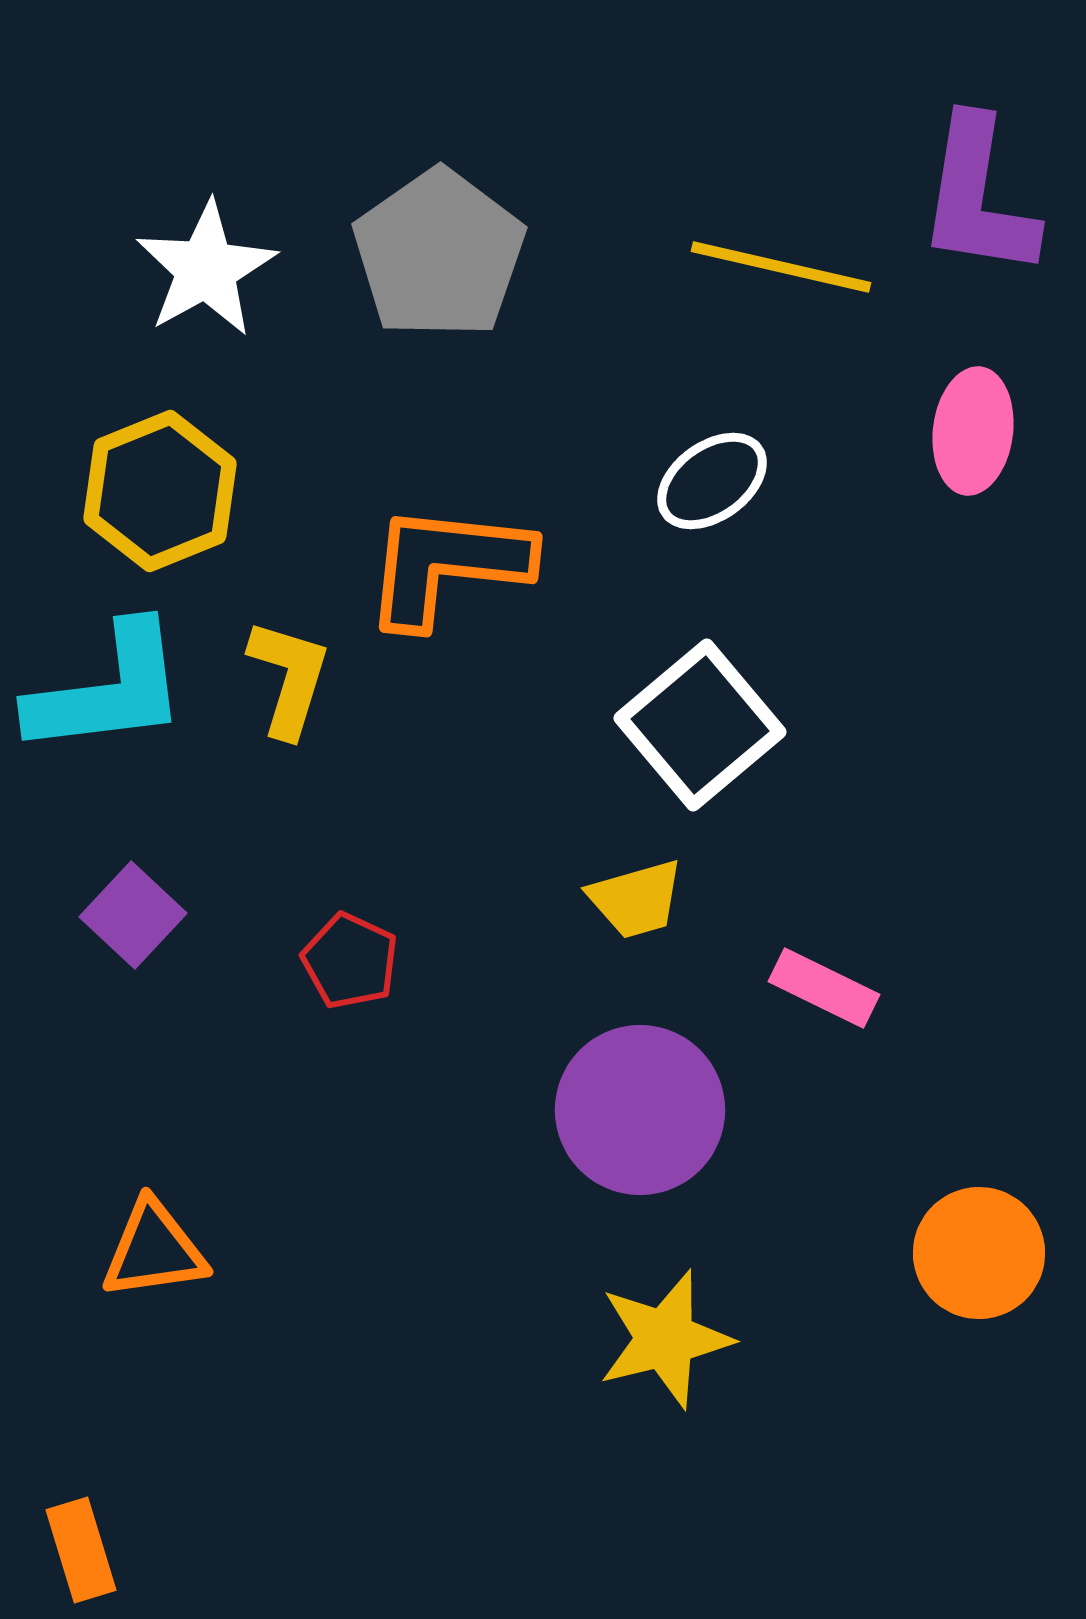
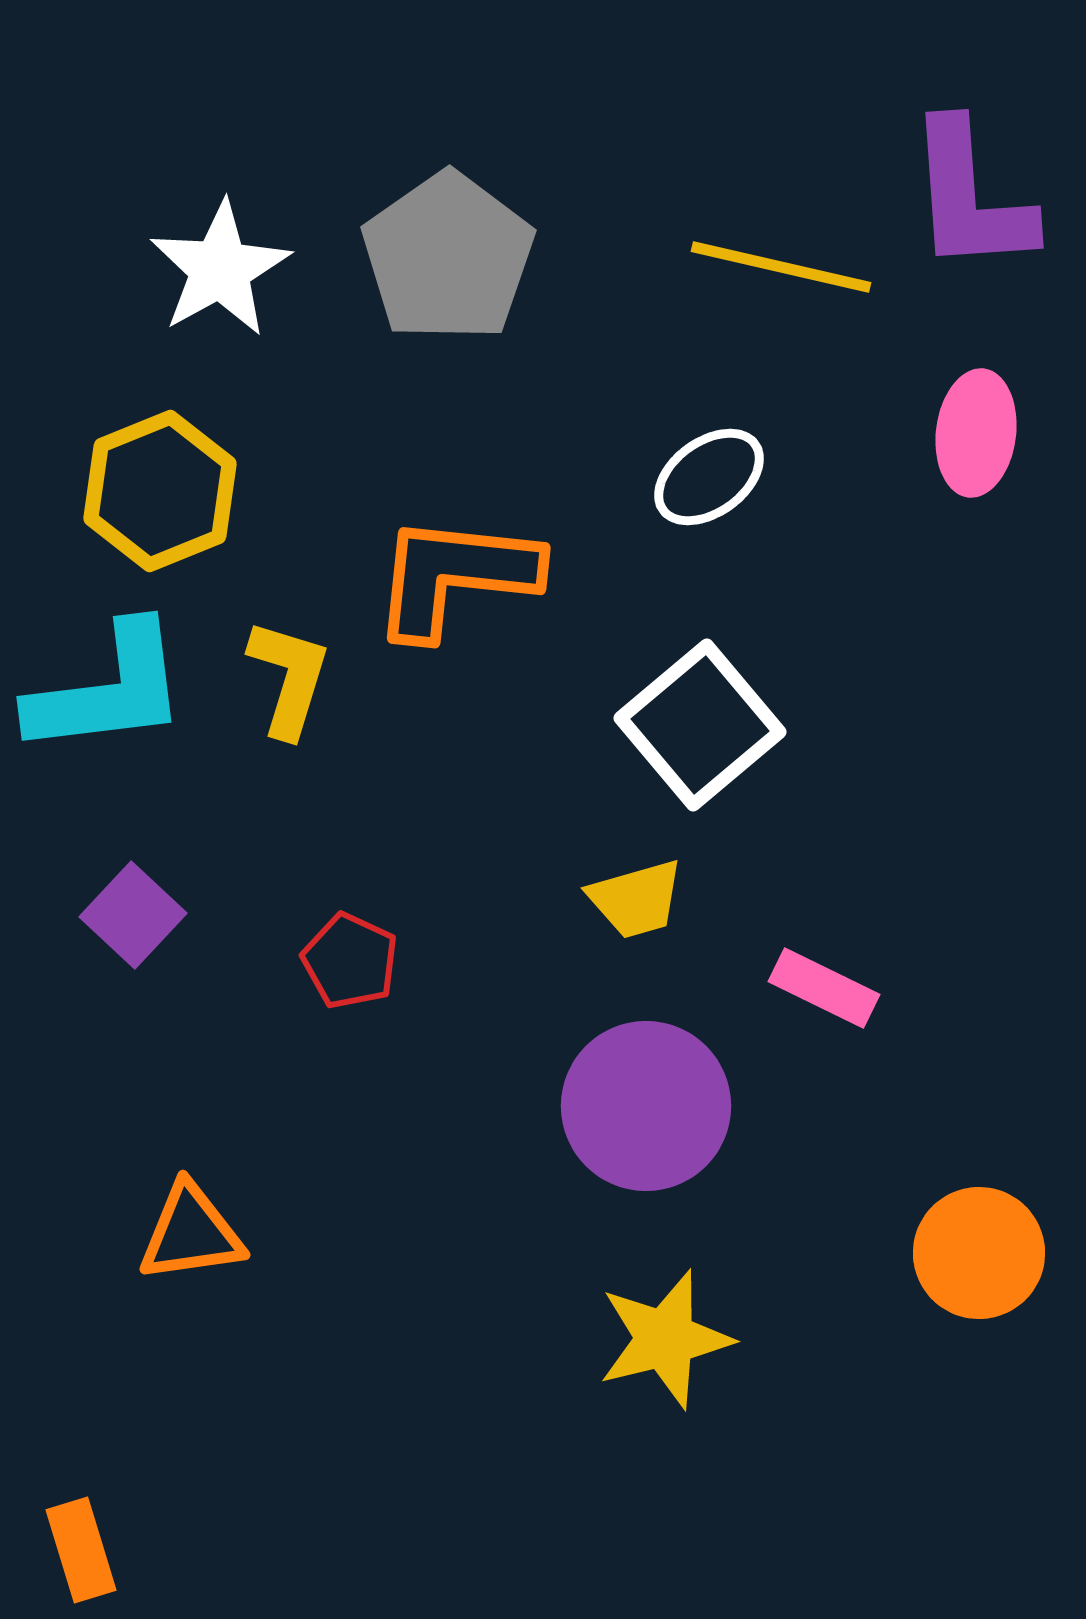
purple L-shape: moved 8 px left; rotated 13 degrees counterclockwise
gray pentagon: moved 9 px right, 3 px down
white star: moved 14 px right
pink ellipse: moved 3 px right, 2 px down
white ellipse: moved 3 px left, 4 px up
orange L-shape: moved 8 px right, 11 px down
purple circle: moved 6 px right, 4 px up
orange triangle: moved 37 px right, 17 px up
